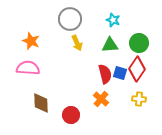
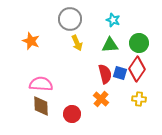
pink semicircle: moved 13 px right, 16 px down
brown diamond: moved 3 px down
red circle: moved 1 px right, 1 px up
